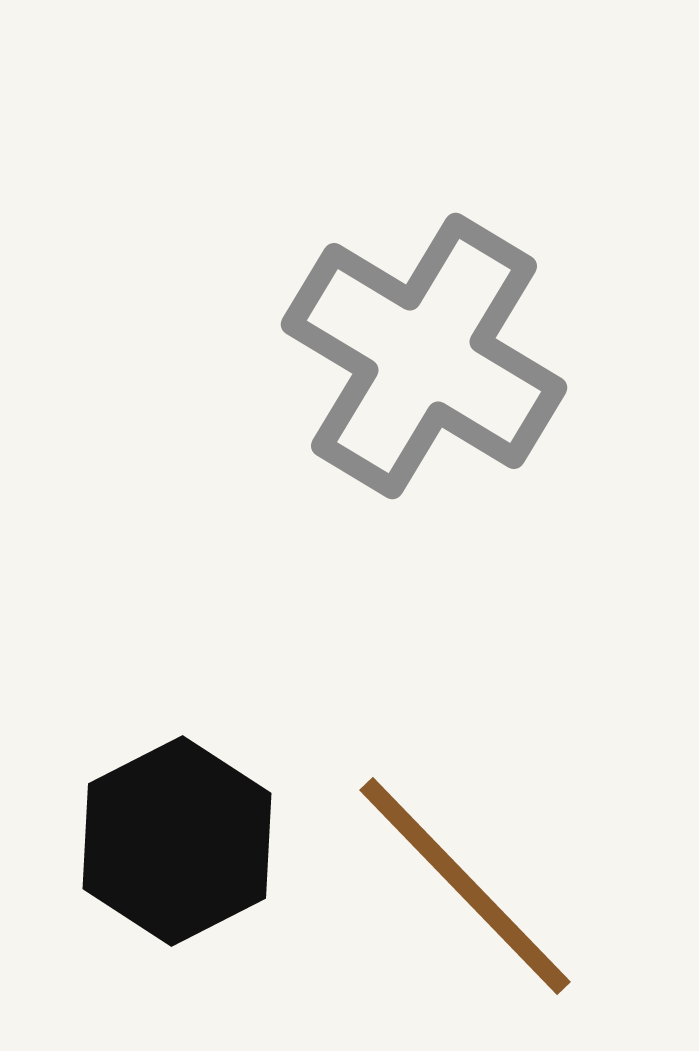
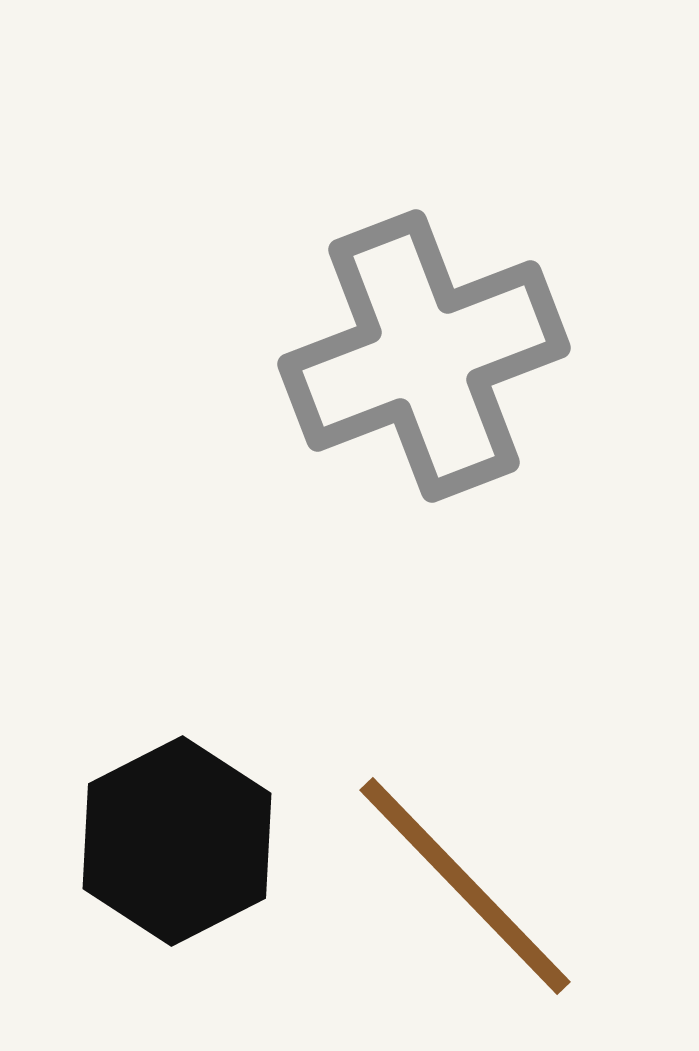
gray cross: rotated 38 degrees clockwise
